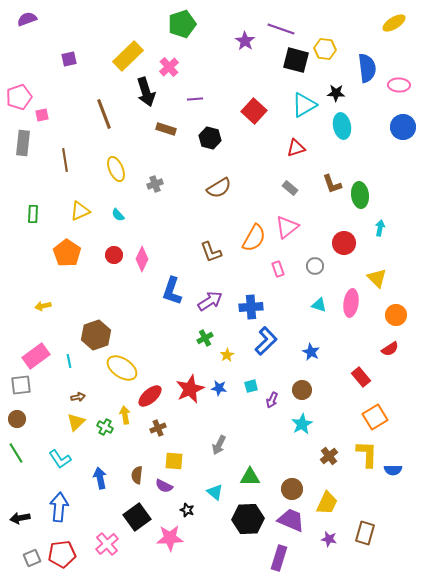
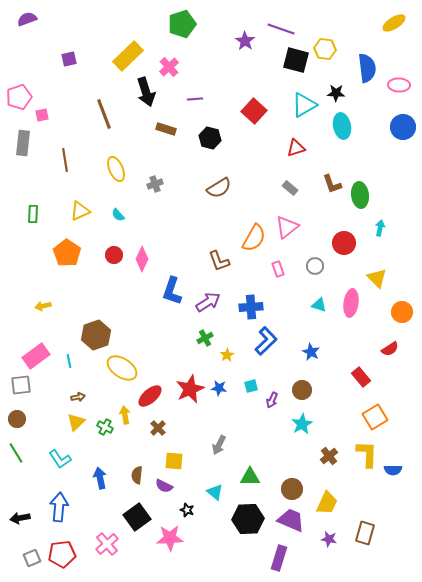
brown L-shape at (211, 252): moved 8 px right, 9 px down
purple arrow at (210, 301): moved 2 px left, 1 px down
orange circle at (396, 315): moved 6 px right, 3 px up
brown cross at (158, 428): rotated 21 degrees counterclockwise
